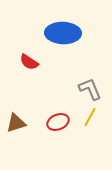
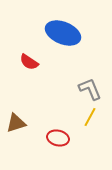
blue ellipse: rotated 20 degrees clockwise
red ellipse: moved 16 px down; rotated 35 degrees clockwise
